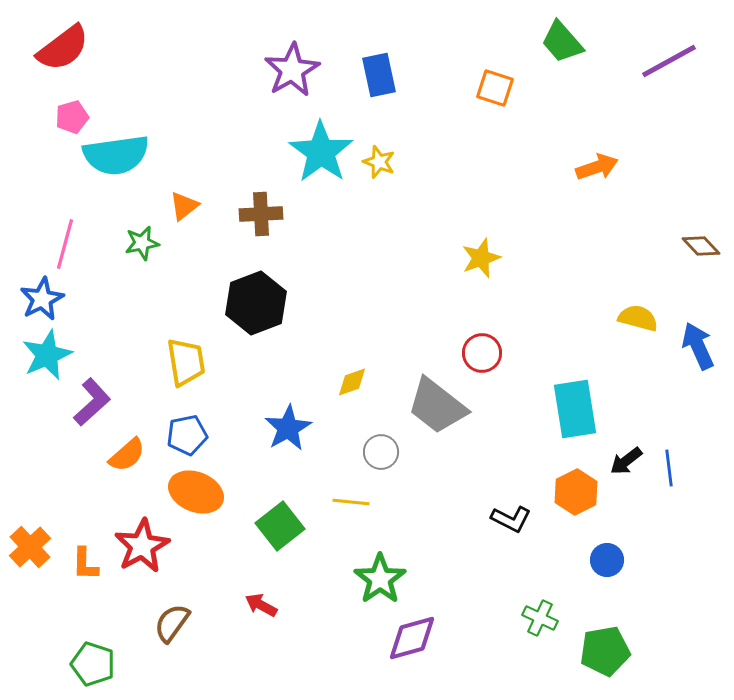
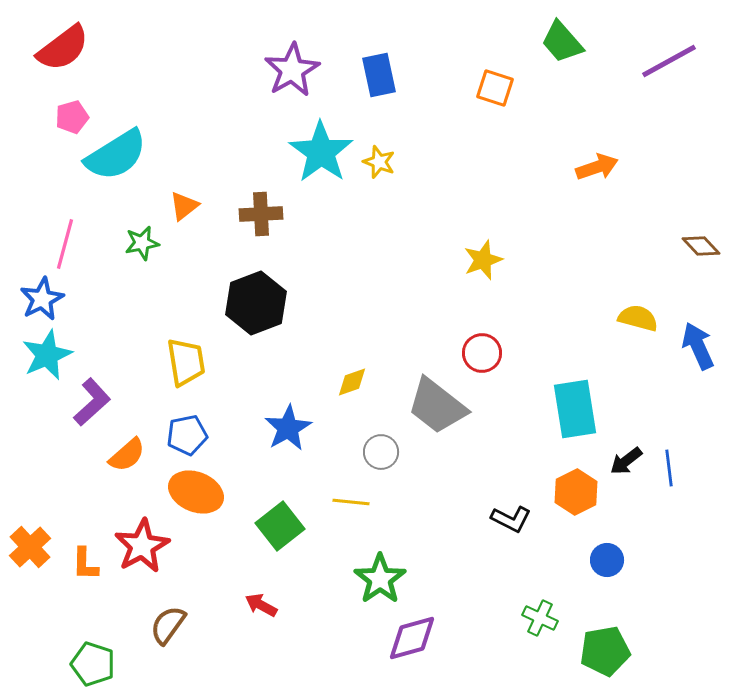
cyan semicircle at (116, 155): rotated 24 degrees counterclockwise
yellow star at (481, 258): moved 2 px right, 2 px down
brown semicircle at (172, 623): moved 4 px left, 2 px down
